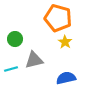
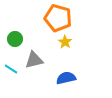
cyan line: rotated 48 degrees clockwise
